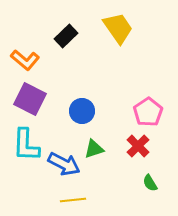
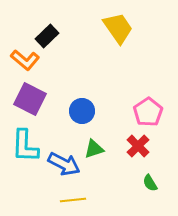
black rectangle: moved 19 px left
cyan L-shape: moved 1 px left, 1 px down
